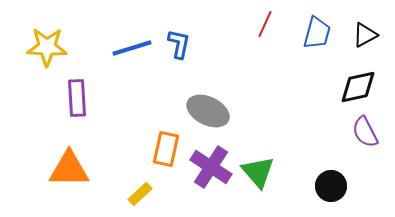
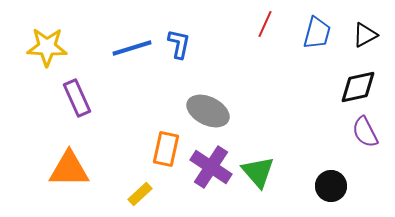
purple rectangle: rotated 21 degrees counterclockwise
